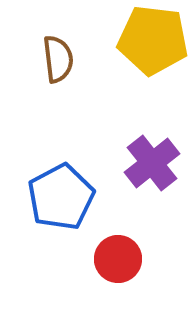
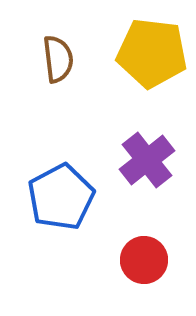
yellow pentagon: moved 1 px left, 13 px down
purple cross: moved 5 px left, 3 px up
red circle: moved 26 px right, 1 px down
